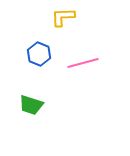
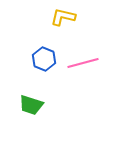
yellow L-shape: rotated 15 degrees clockwise
blue hexagon: moved 5 px right, 5 px down
